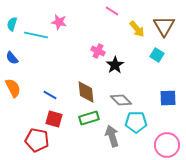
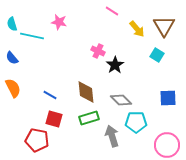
cyan semicircle: rotated 32 degrees counterclockwise
cyan line: moved 4 px left, 1 px down
